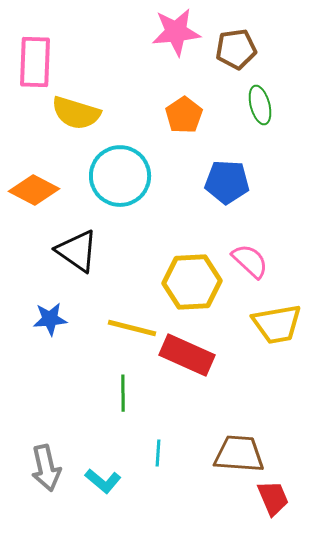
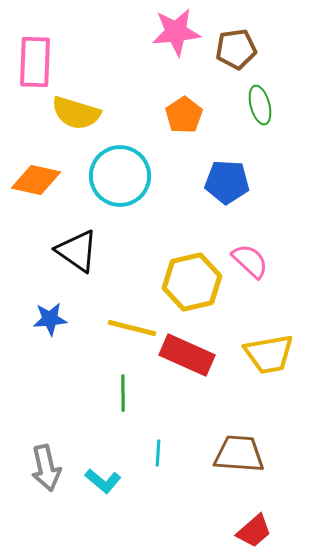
orange diamond: moved 2 px right, 10 px up; rotated 15 degrees counterclockwise
yellow hexagon: rotated 10 degrees counterclockwise
yellow trapezoid: moved 8 px left, 30 px down
red trapezoid: moved 19 px left, 33 px down; rotated 72 degrees clockwise
